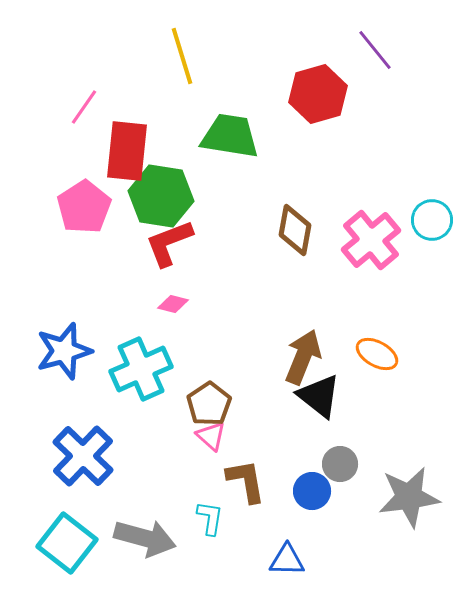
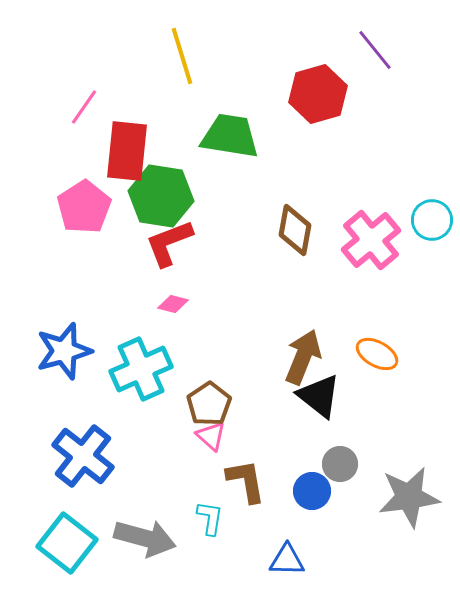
blue cross: rotated 6 degrees counterclockwise
